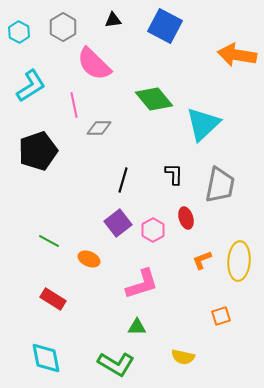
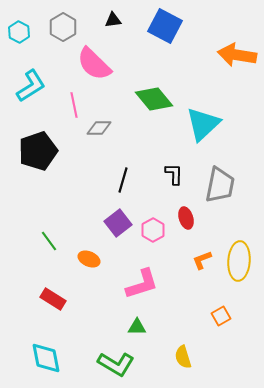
green line: rotated 25 degrees clockwise
orange square: rotated 12 degrees counterclockwise
yellow semicircle: rotated 60 degrees clockwise
